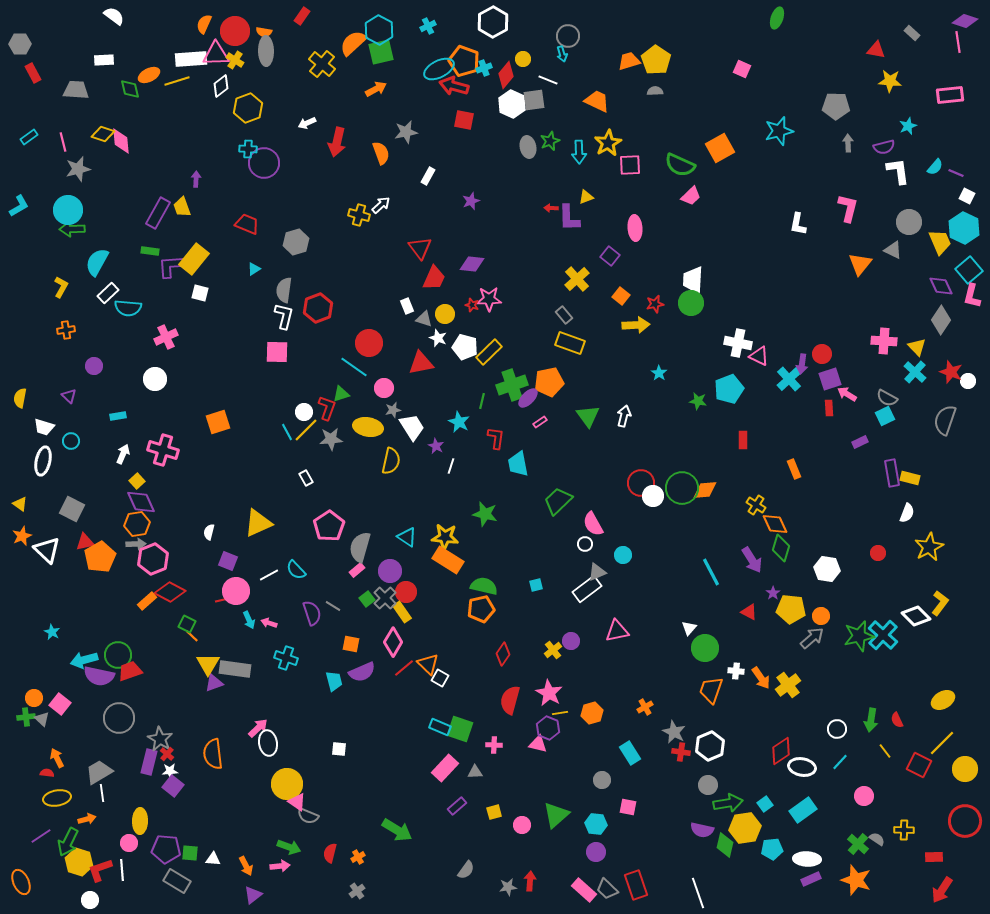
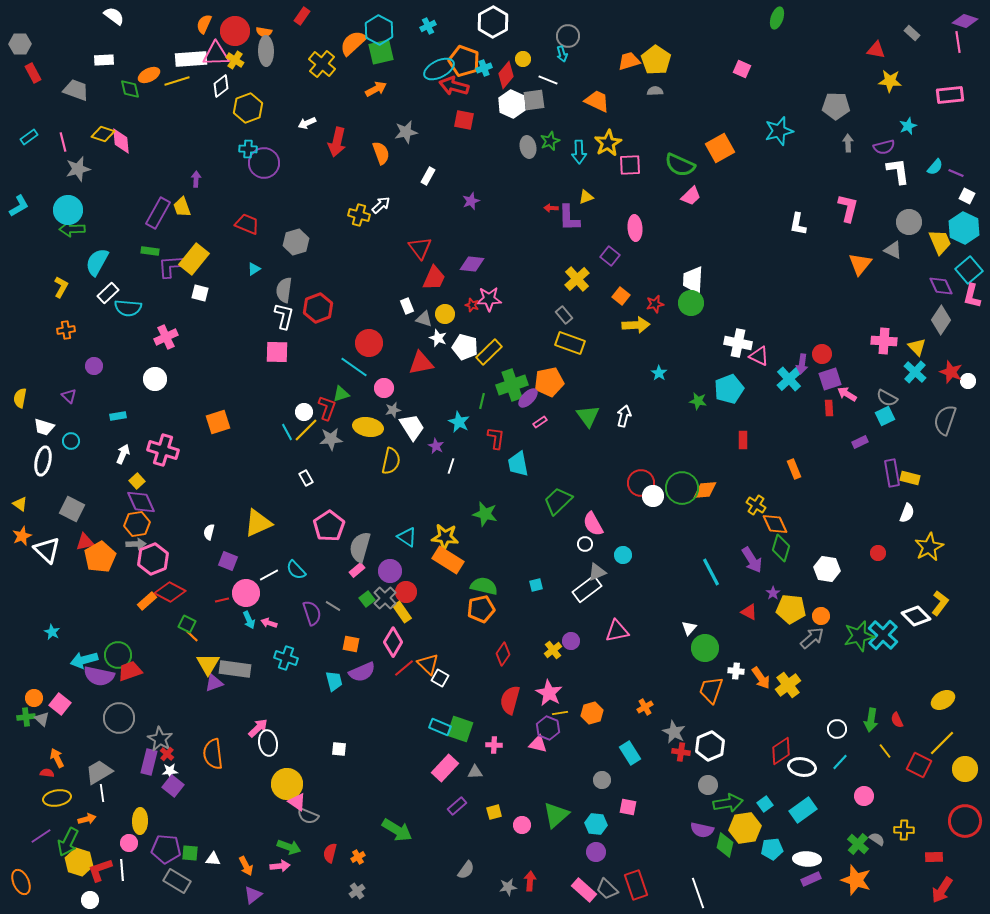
gray trapezoid at (76, 90): rotated 16 degrees clockwise
pink circle at (236, 591): moved 10 px right, 2 px down
